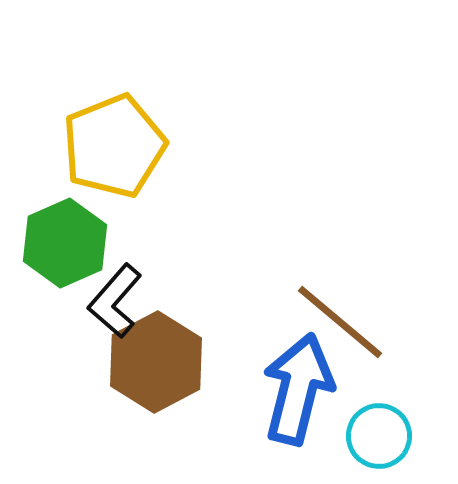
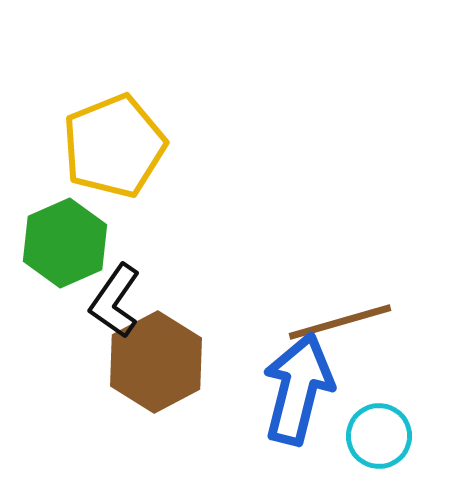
black L-shape: rotated 6 degrees counterclockwise
brown line: rotated 56 degrees counterclockwise
